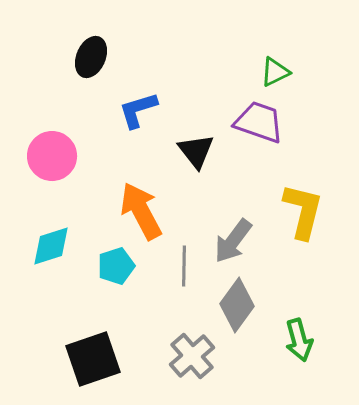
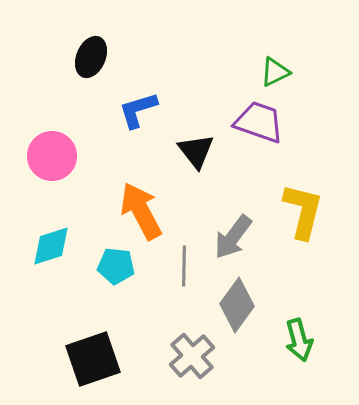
gray arrow: moved 4 px up
cyan pentagon: rotated 24 degrees clockwise
